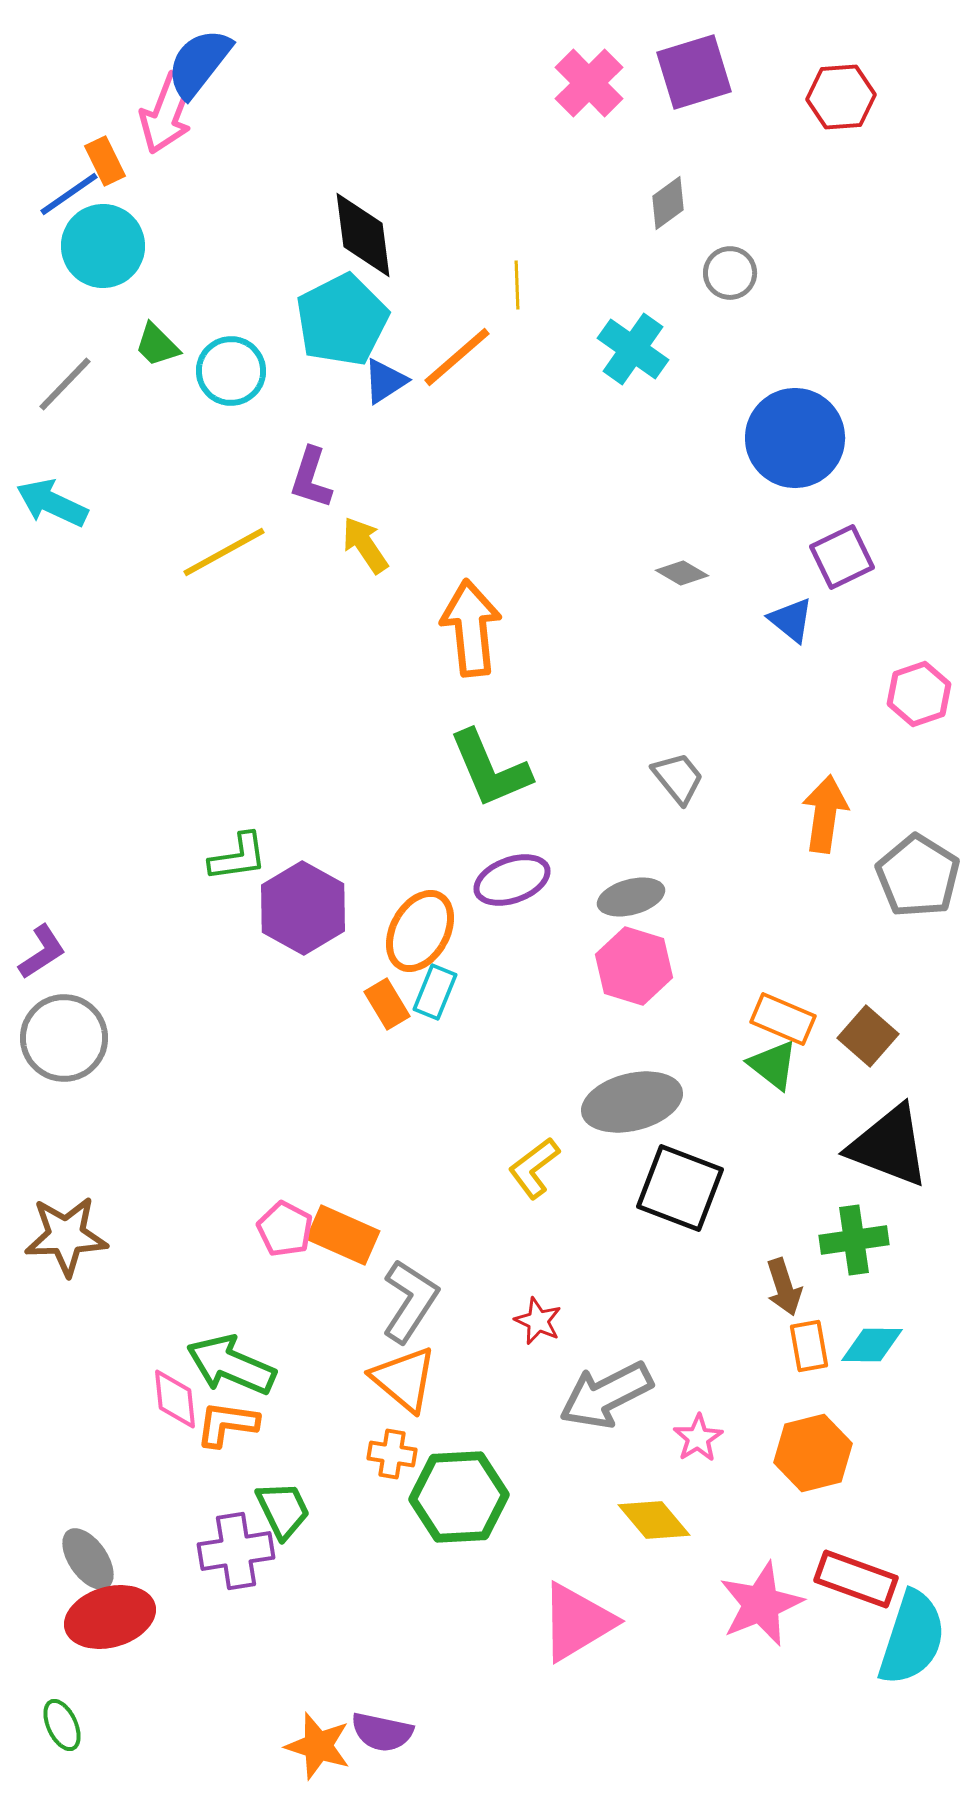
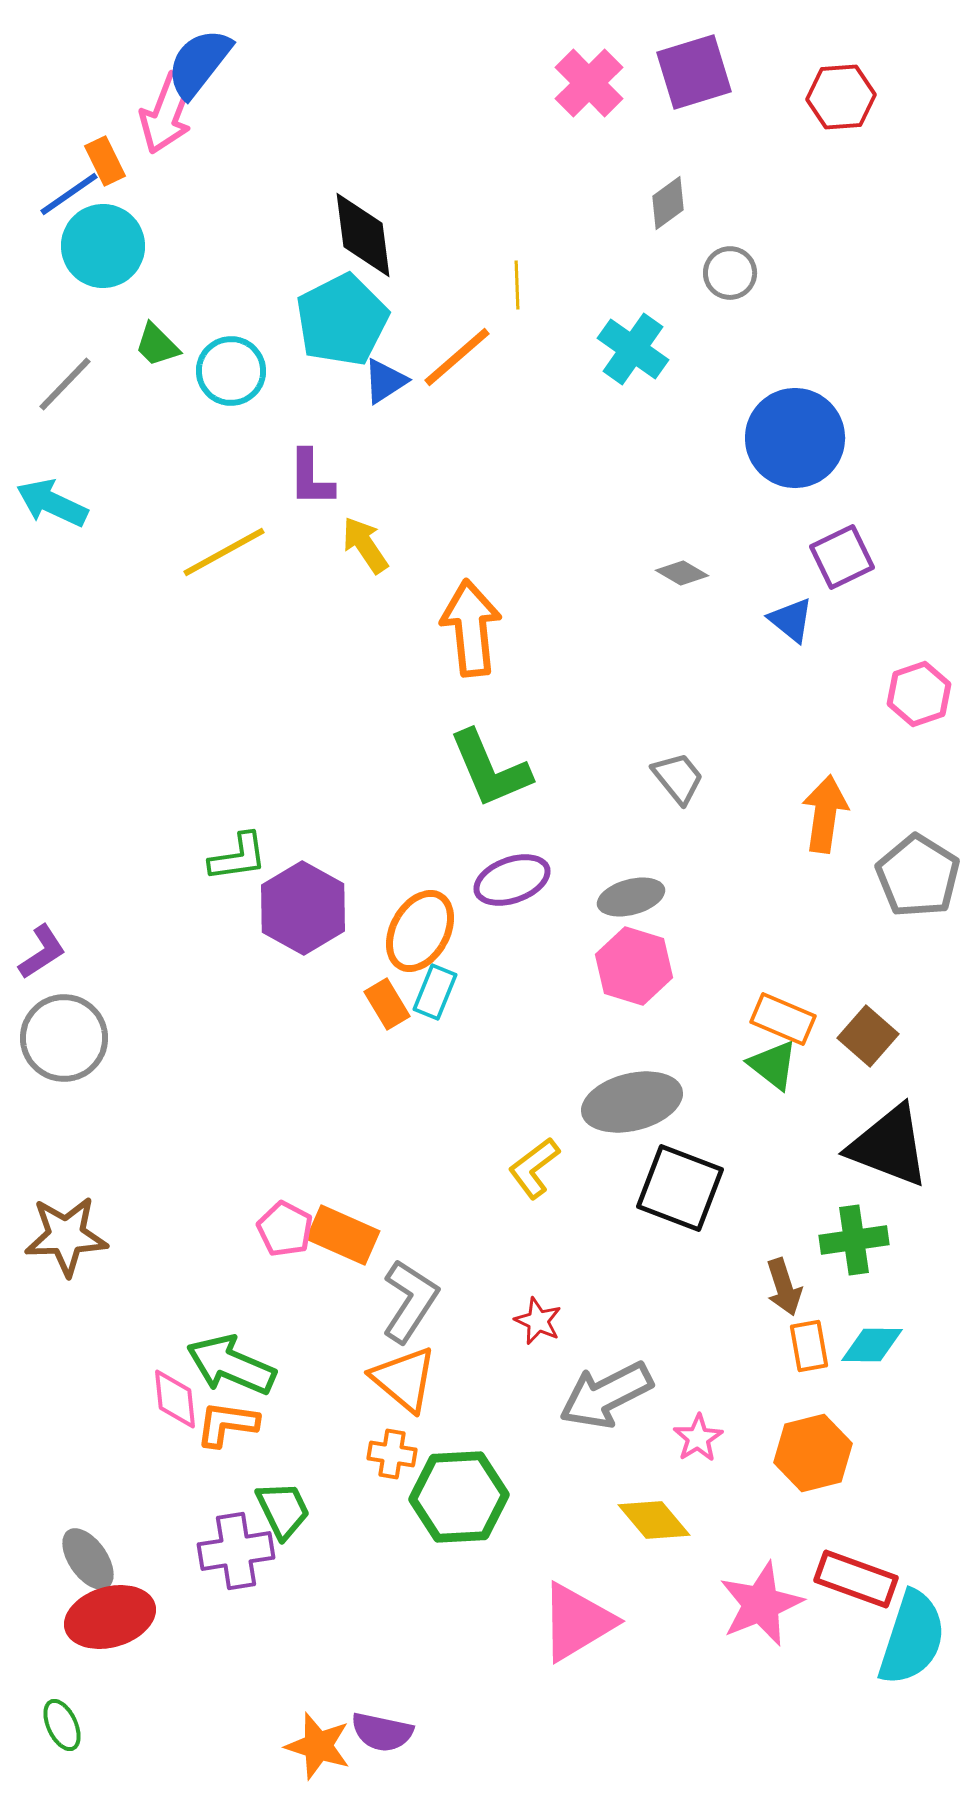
purple L-shape at (311, 478): rotated 18 degrees counterclockwise
